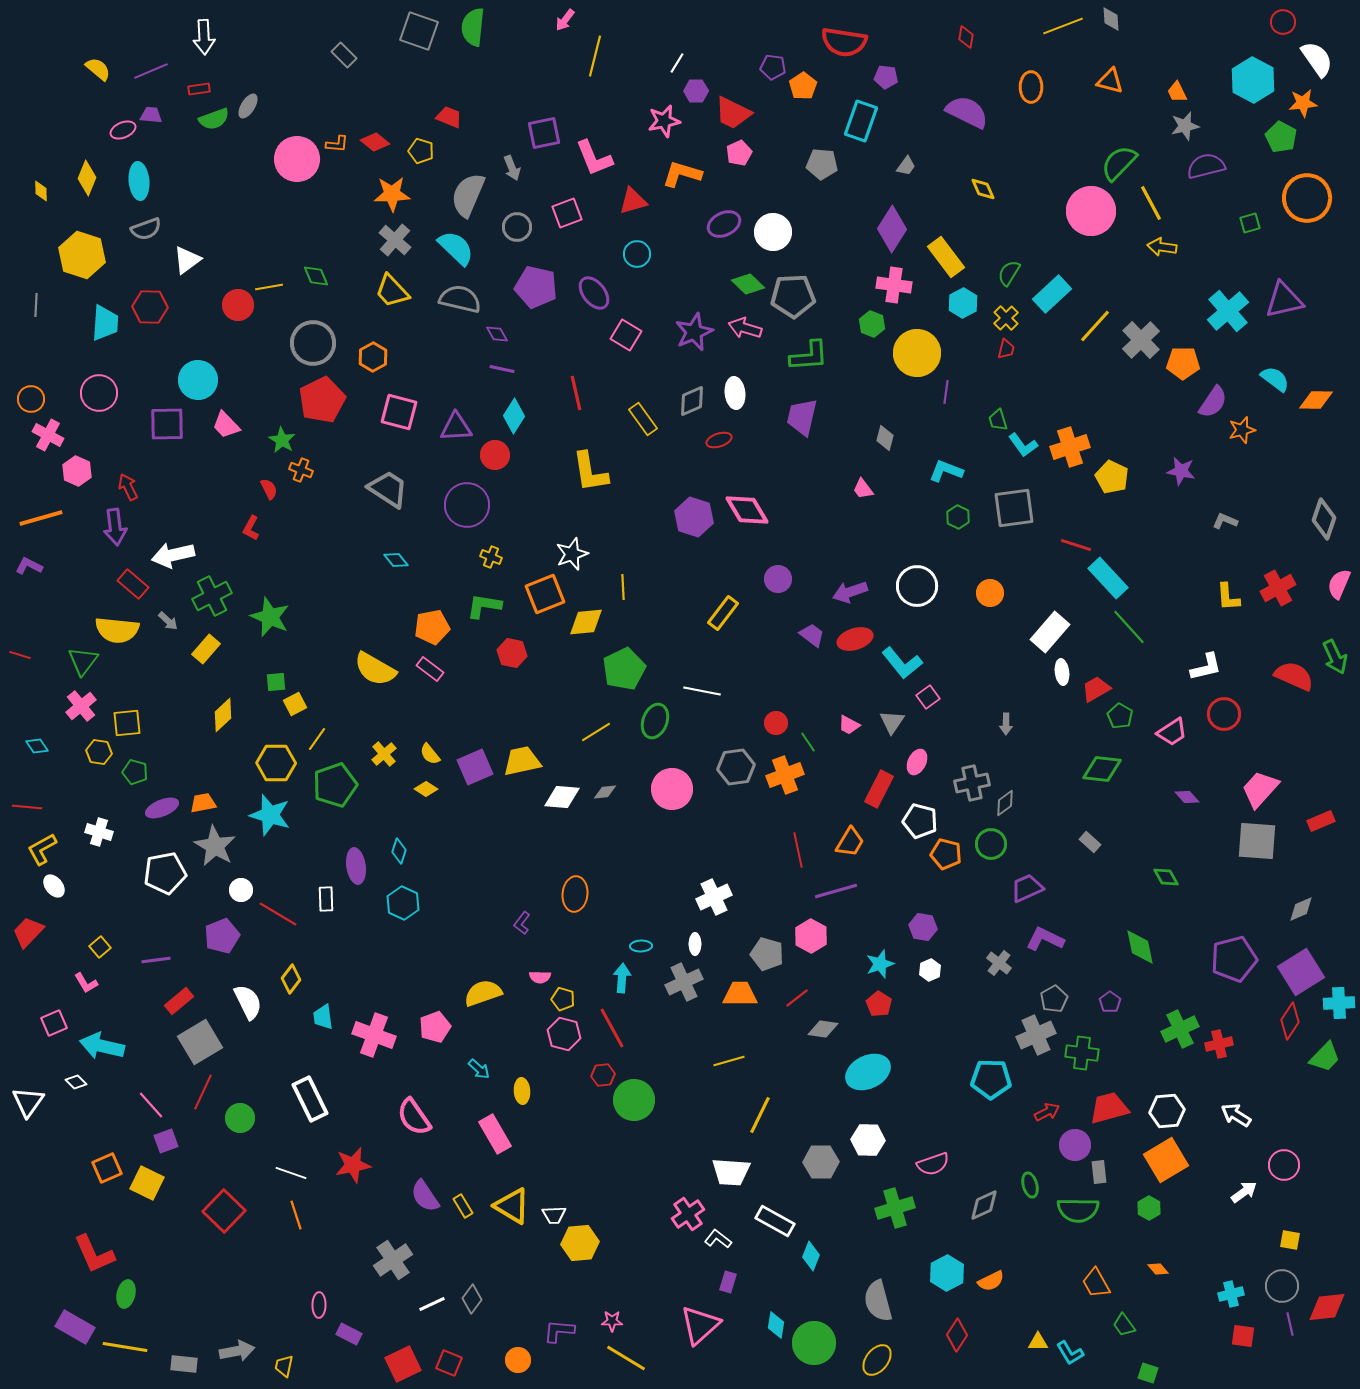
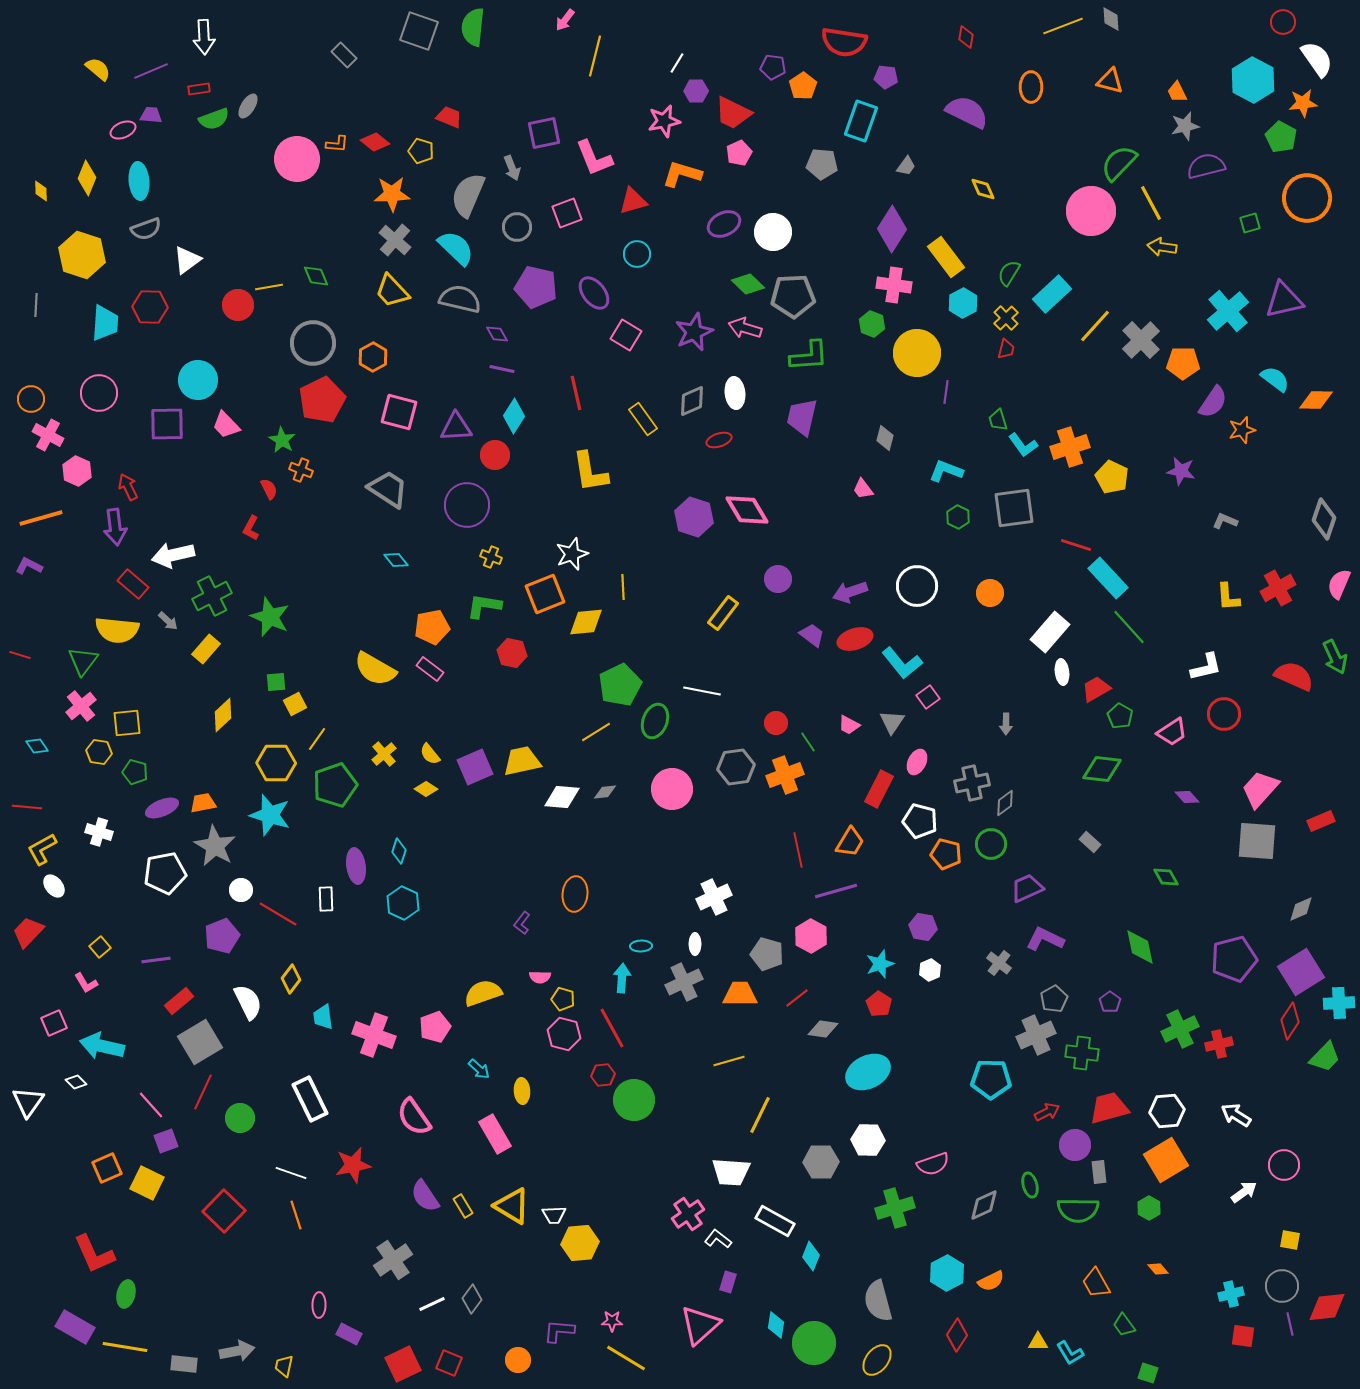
green pentagon at (624, 669): moved 4 px left, 16 px down
